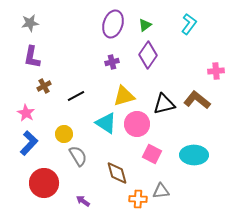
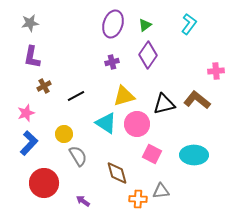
pink star: rotated 24 degrees clockwise
